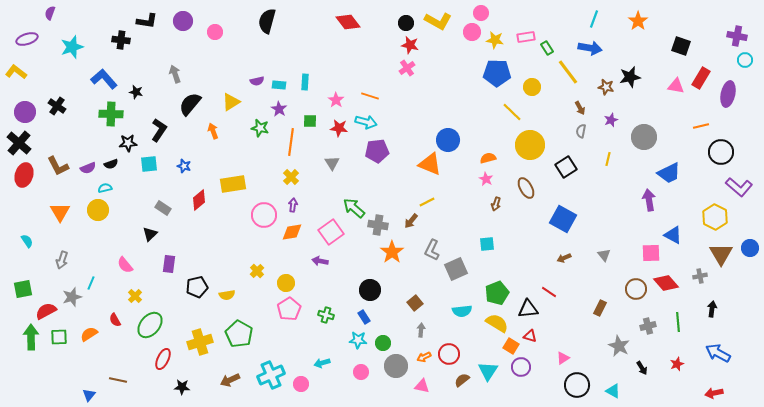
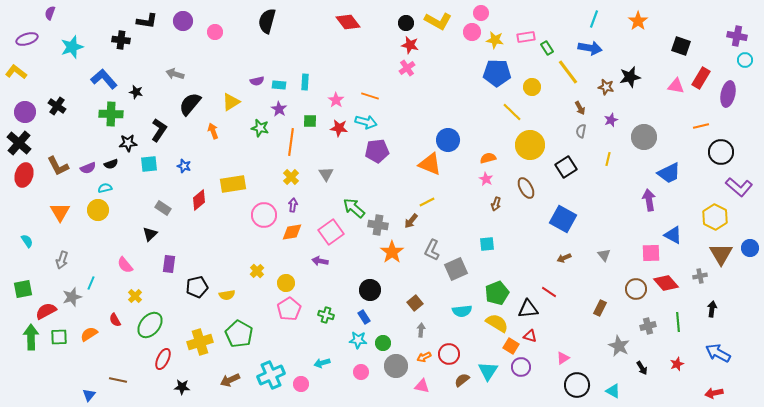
gray arrow at (175, 74): rotated 54 degrees counterclockwise
gray triangle at (332, 163): moved 6 px left, 11 px down
